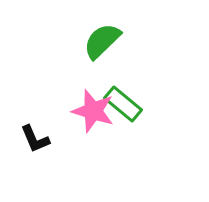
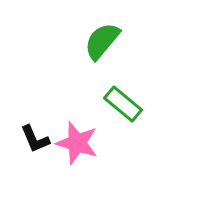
green semicircle: rotated 6 degrees counterclockwise
pink star: moved 16 px left, 32 px down
